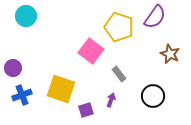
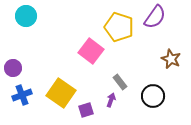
brown star: moved 1 px right, 5 px down
gray rectangle: moved 1 px right, 8 px down
yellow square: moved 4 px down; rotated 16 degrees clockwise
